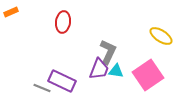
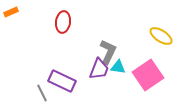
cyan triangle: moved 2 px right, 4 px up
gray line: moved 5 px down; rotated 42 degrees clockwise
